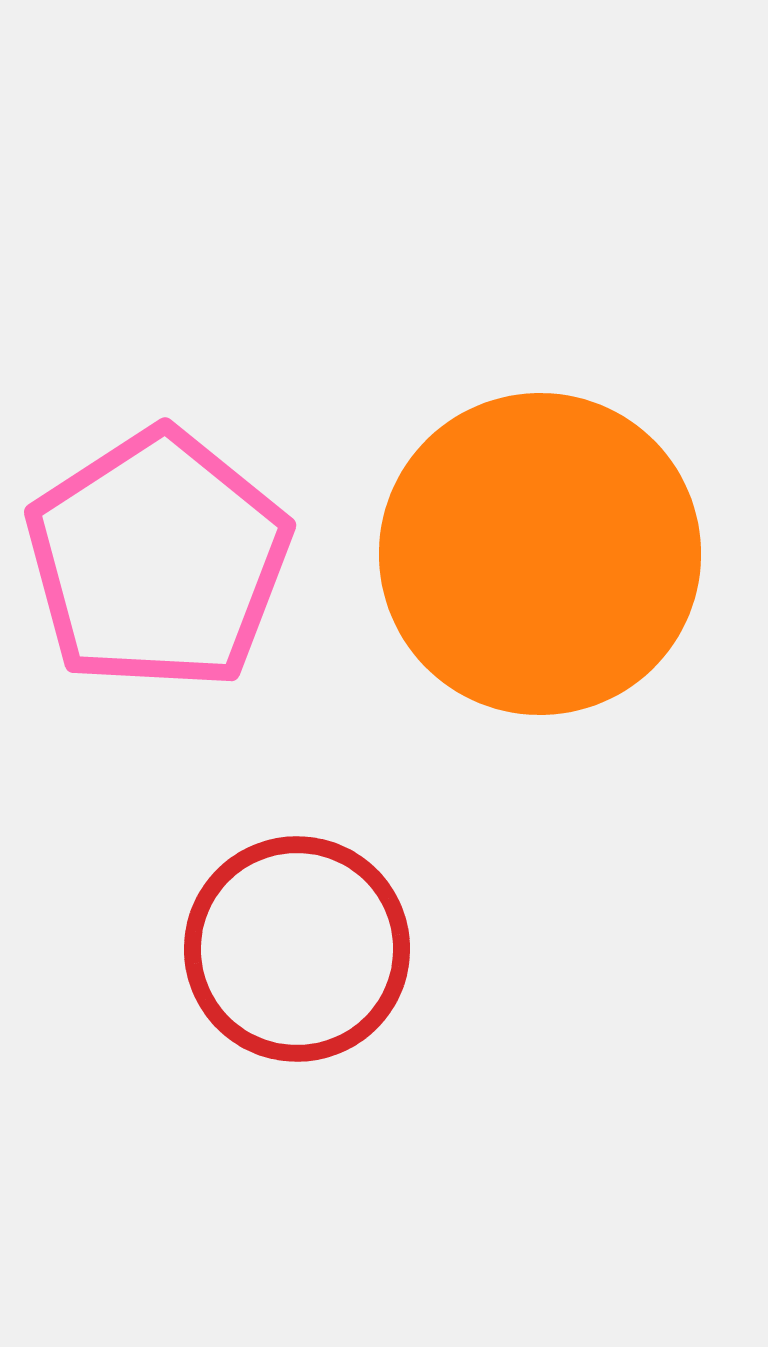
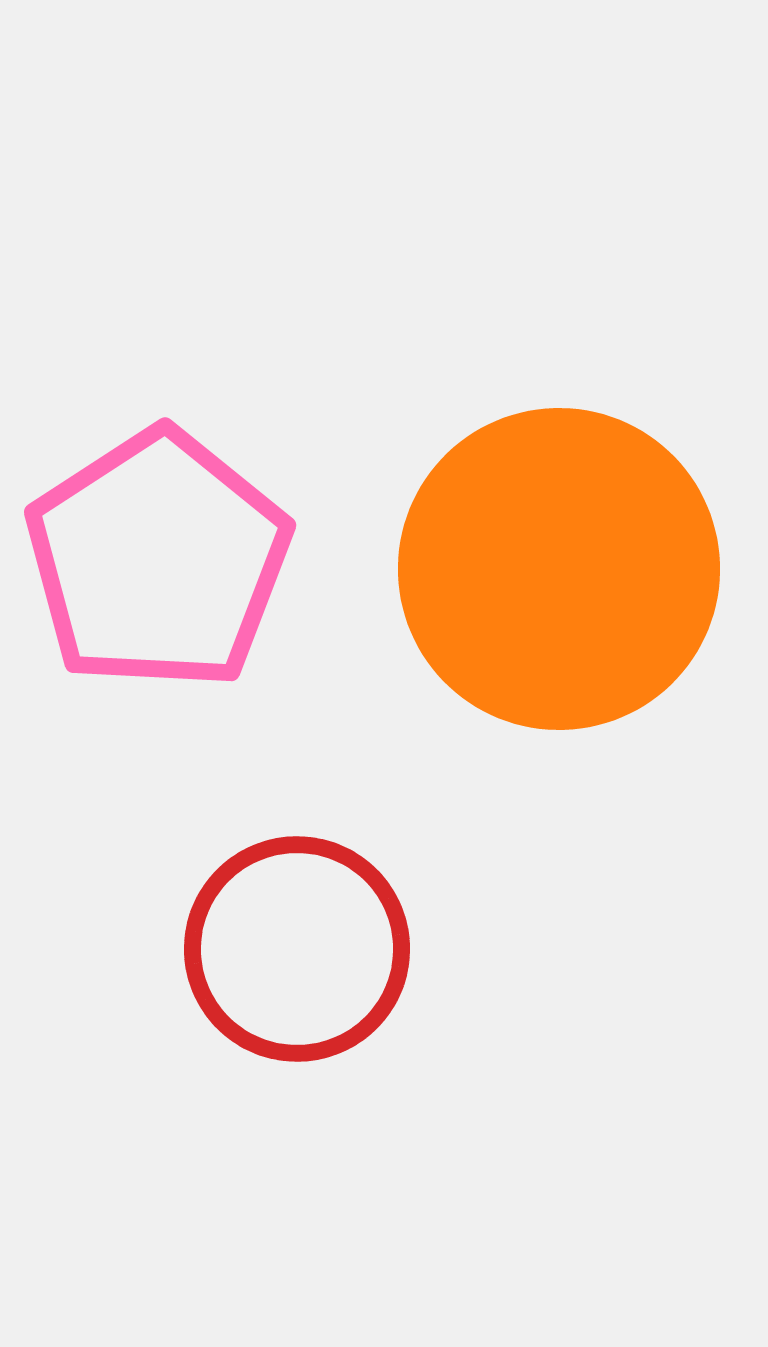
orange circle: moved 19 px right, 15 px down
